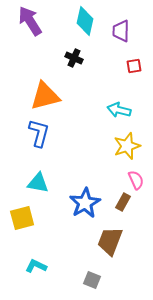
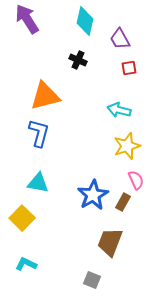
purple arrow: moved 3 px left, 2 px up
purple trapezoid: moved 1 px left, 8 px down; rotated 30 degrees counterclockwise
black cross: moved 4 px right, 2 px down
red square: moved 5 px left, 2 px down
blue star: moved 8 px right, 8 px up
yellow square: rotated 30 degrees counterclockwise
brown trapezoid: moved 1 px down
cyan L-shape: moved 10 px left, 2 px up
